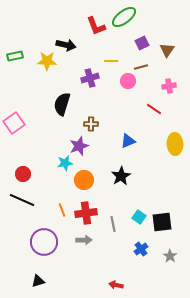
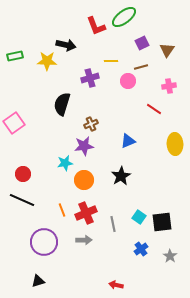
brown cross: rotated 24 degrees counterclockwise
purple star: moved 5 px right; rotated 12 degrees clockwise
red cross: rotated 15 degrees counterclockwise
